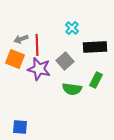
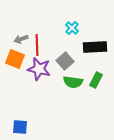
green semicircle: moved 1 px right, 7 px up
